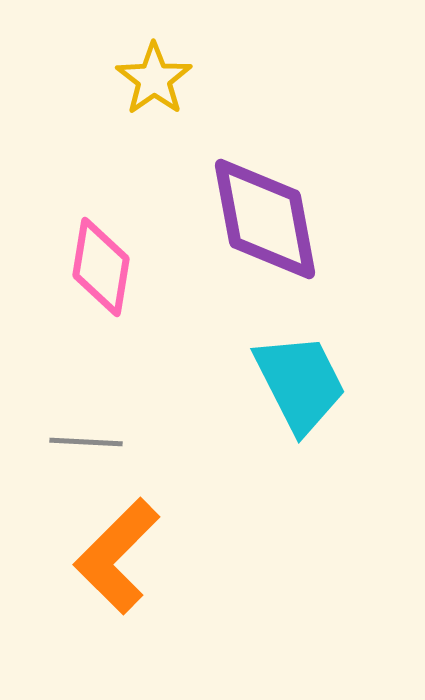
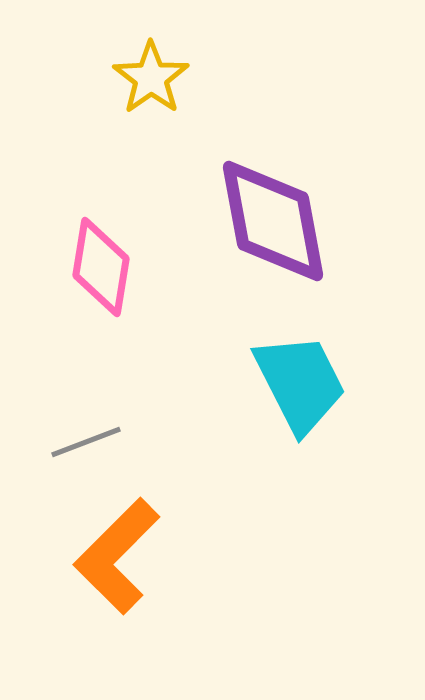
yellow star: moved 3 px left, 1 px up
purple diamond: moved 8 px right, 2 px down
gray line: rotated 24 degrees counterclockwise
